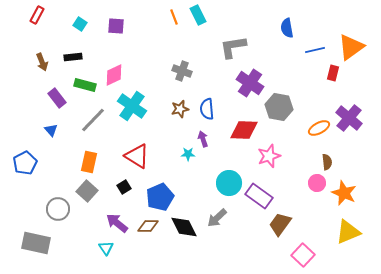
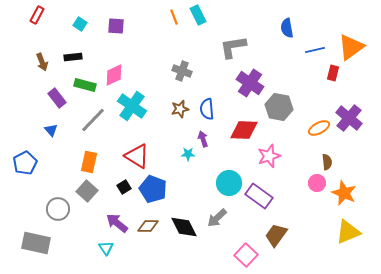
blue pentagon at (160, 197): moved 7 px left, 8 px up; rotated 28 degrees counterclockwise
brown trapezoid at (280, 224): moved 4 px left, 11 px down
pink square at (303, 255): moved 57 px left
